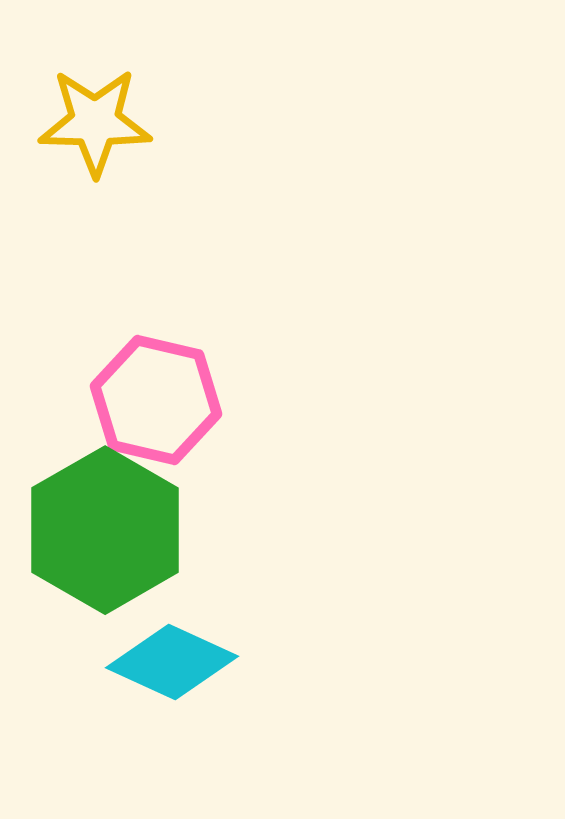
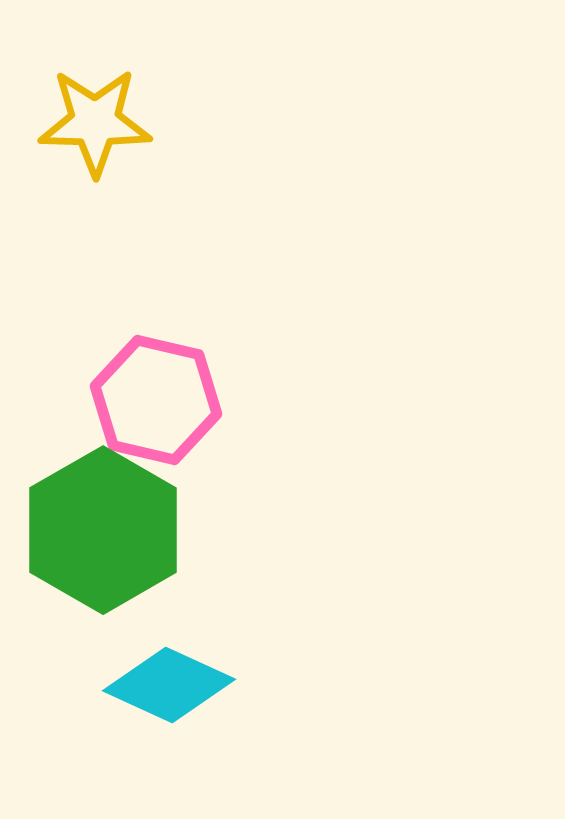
green hexagon: moved 2 px left
cyan diamond: moved 3 px left, 23 px down
